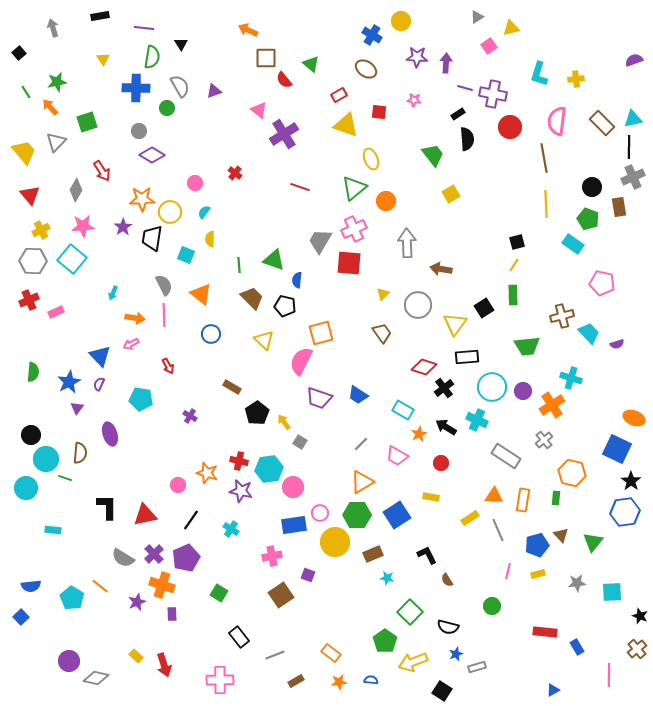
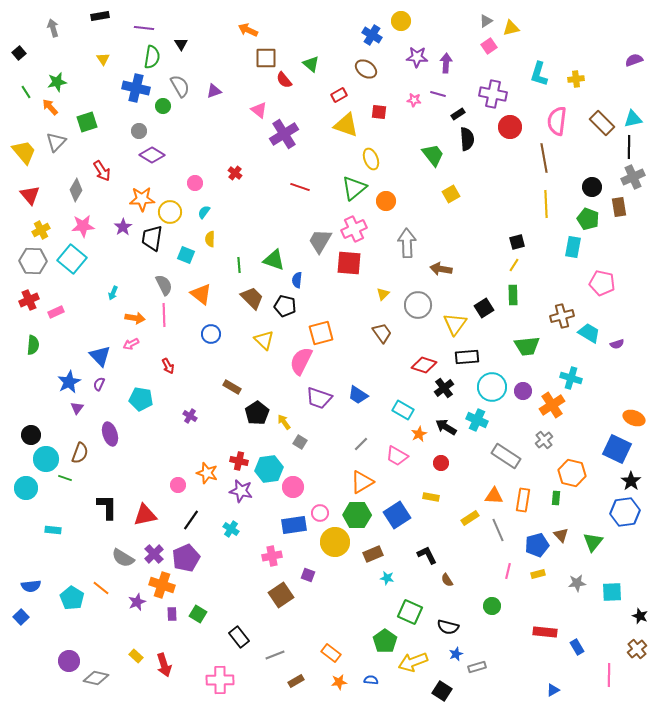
gray triangle at (477, 17): moved 9 px right, 4 px down
blue cross at (136, 88): rotated 12 degrees clockwise
purple line at (465, 88): moved 27 px left, 6 px down
green circle at (167, 108): moved 4 px left, 2 px up
cyan rectangle at (573, 244): moved 3 px down; rotated 65 degrees clockwise
cyan trapezoid at (589, 333): rotated 15 degrees counterclockwise
red diamond at (424, 367): moved 2 px up
green semicircle at (33, 372): moved 27 px up
brown semicircle at (80, 453): rotated 15 degrees clockwise
orange line at (100, 586): moved 1 px right, 2 px down
green square at (219, 593): moved 21 px left, 21 px down
green square at (410, 612): rotated 20 degrees counterclockwise
